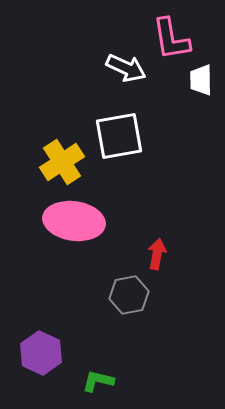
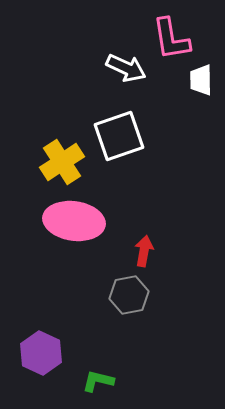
white square: rotated 9 degrees counterclockwise
red arrow: moved 13 px left, 3 px up
